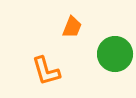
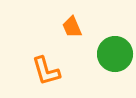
orange trapezoid: rotated 135 degrees clockwise
